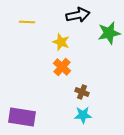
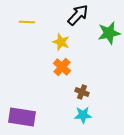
black arrow: rotated 35 degrees counterclockwise
